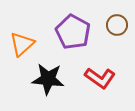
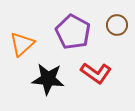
red L-shape: moved 4 px left, 5 px up
